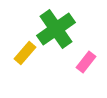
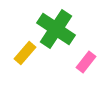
green cross: rotated 21 degrees counterclockwise
